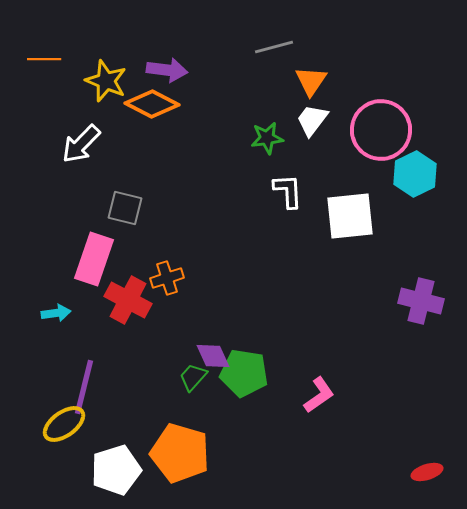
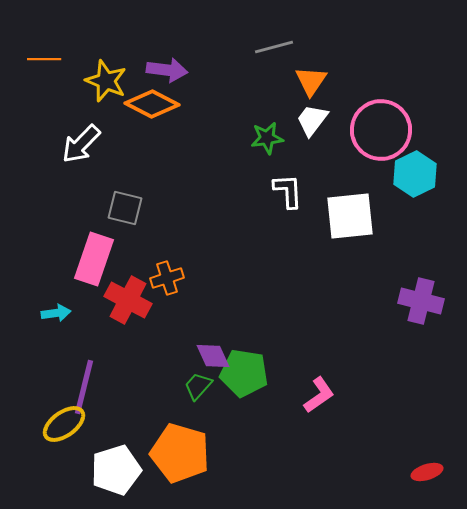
green trapezoid: moved 5 px right, 9 px down
